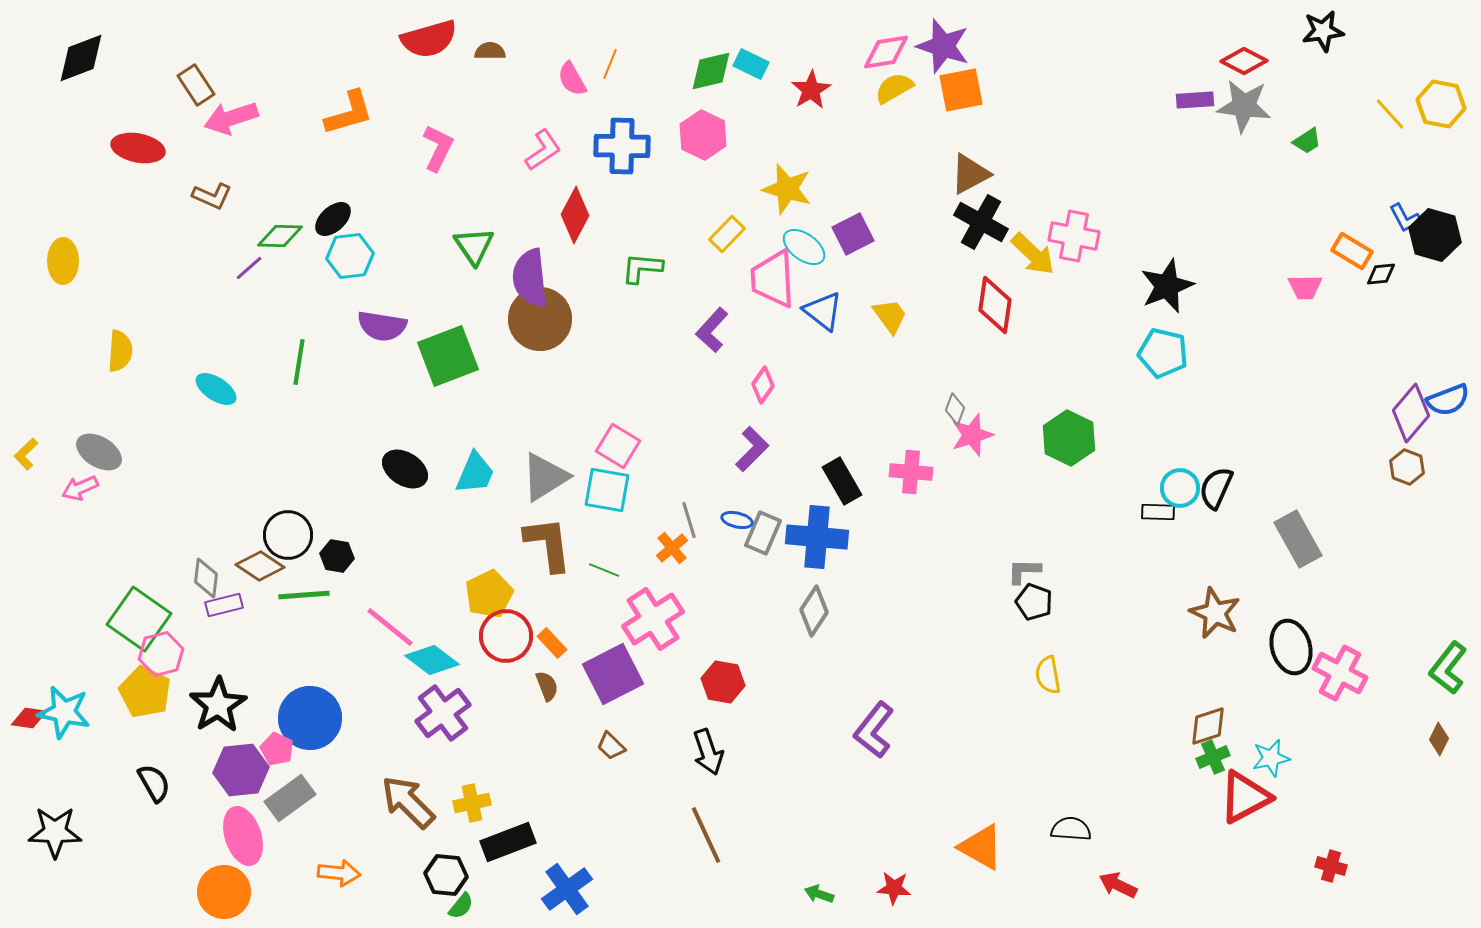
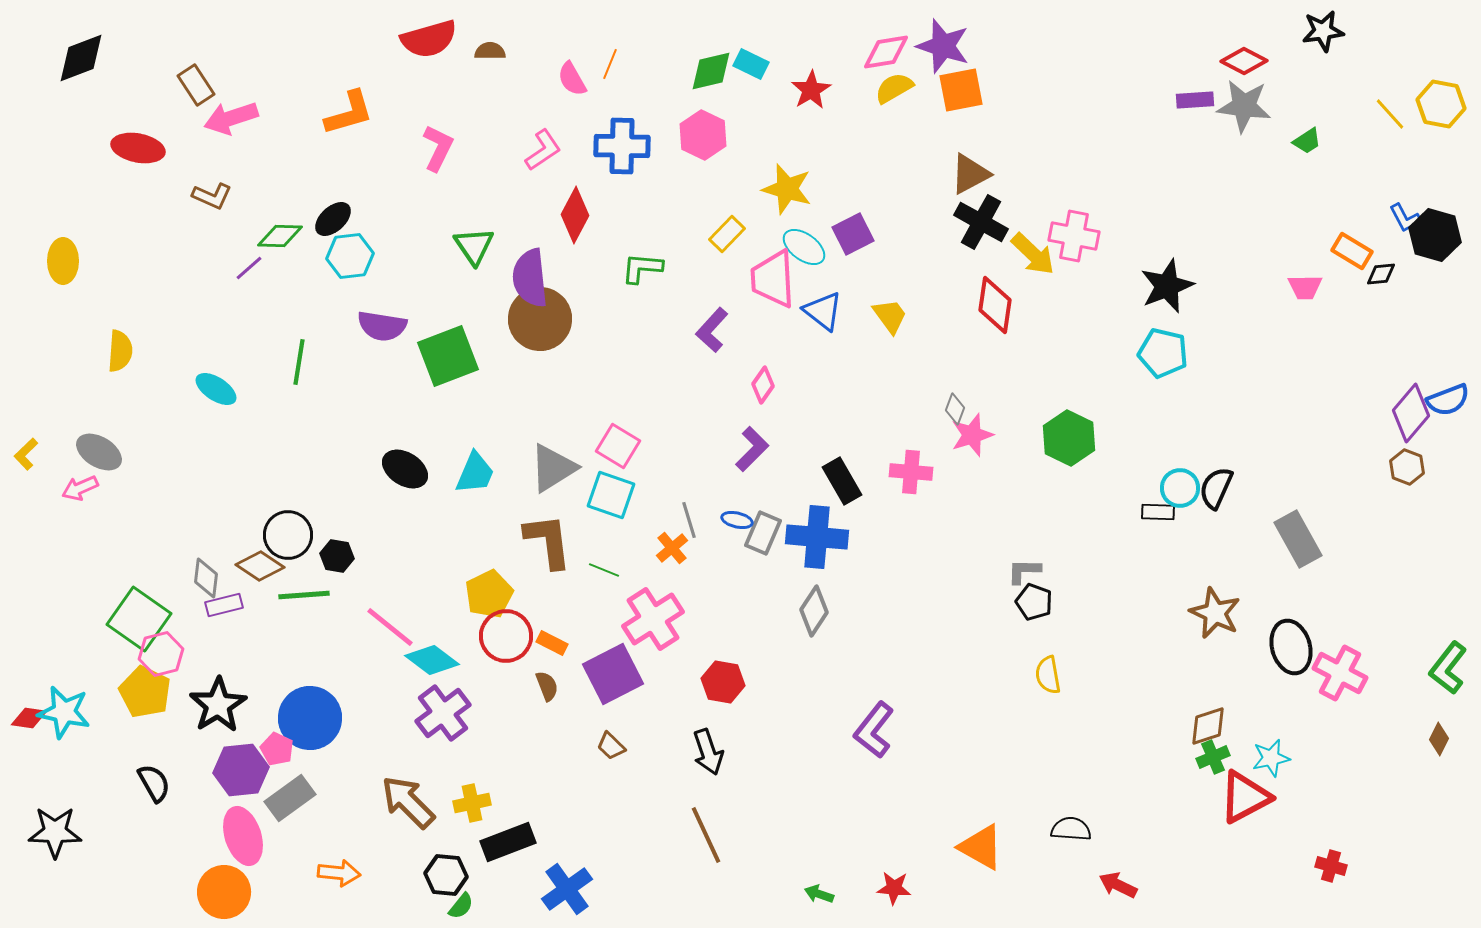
gray triangle at (545, 477): moved 8 px right, 9 px up
cyan square at (607, 490): moved 4 px right, 5 px down; rotated 9 degrees clockwise
brown L-shape at (548, 544): moved 3 px up
orange rectangle at (552, 643): rotated 20 degrees counterclockwise
